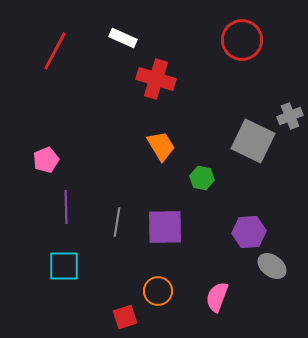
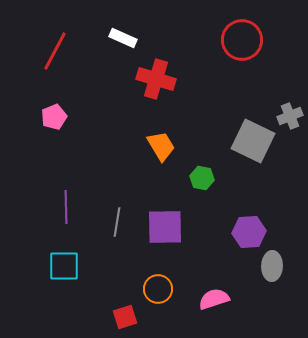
pink pentagon: moved 8 px right, 43 px up
gray ellipse: rotated 56 degrees clockwise
orange circle: moved 2 px up
pink semicircle: moved 3 px left, 2 px down; rotated 52 degrees clockwise
